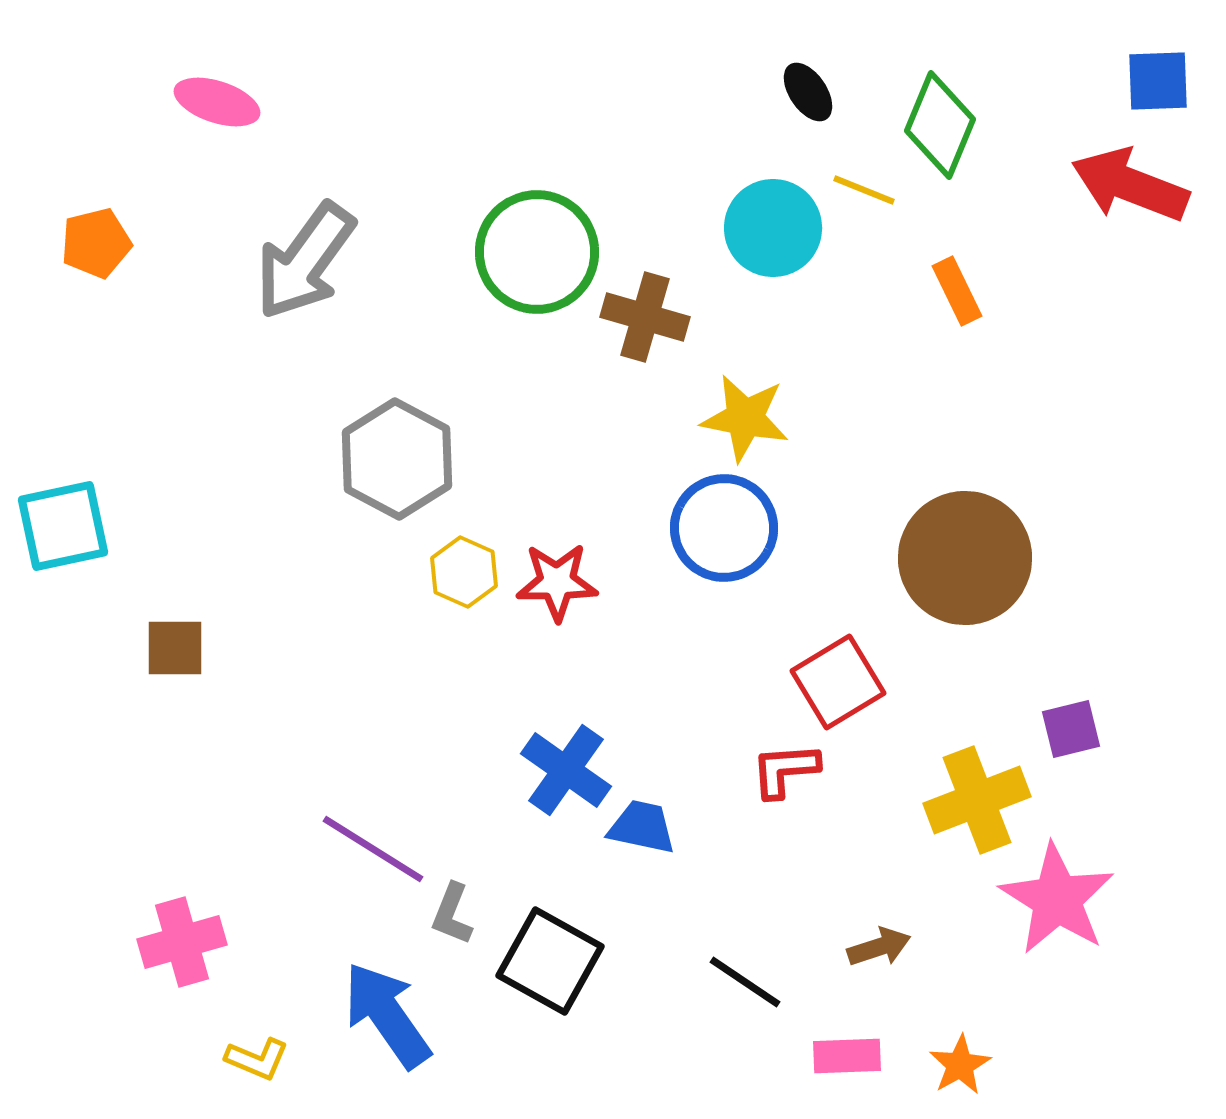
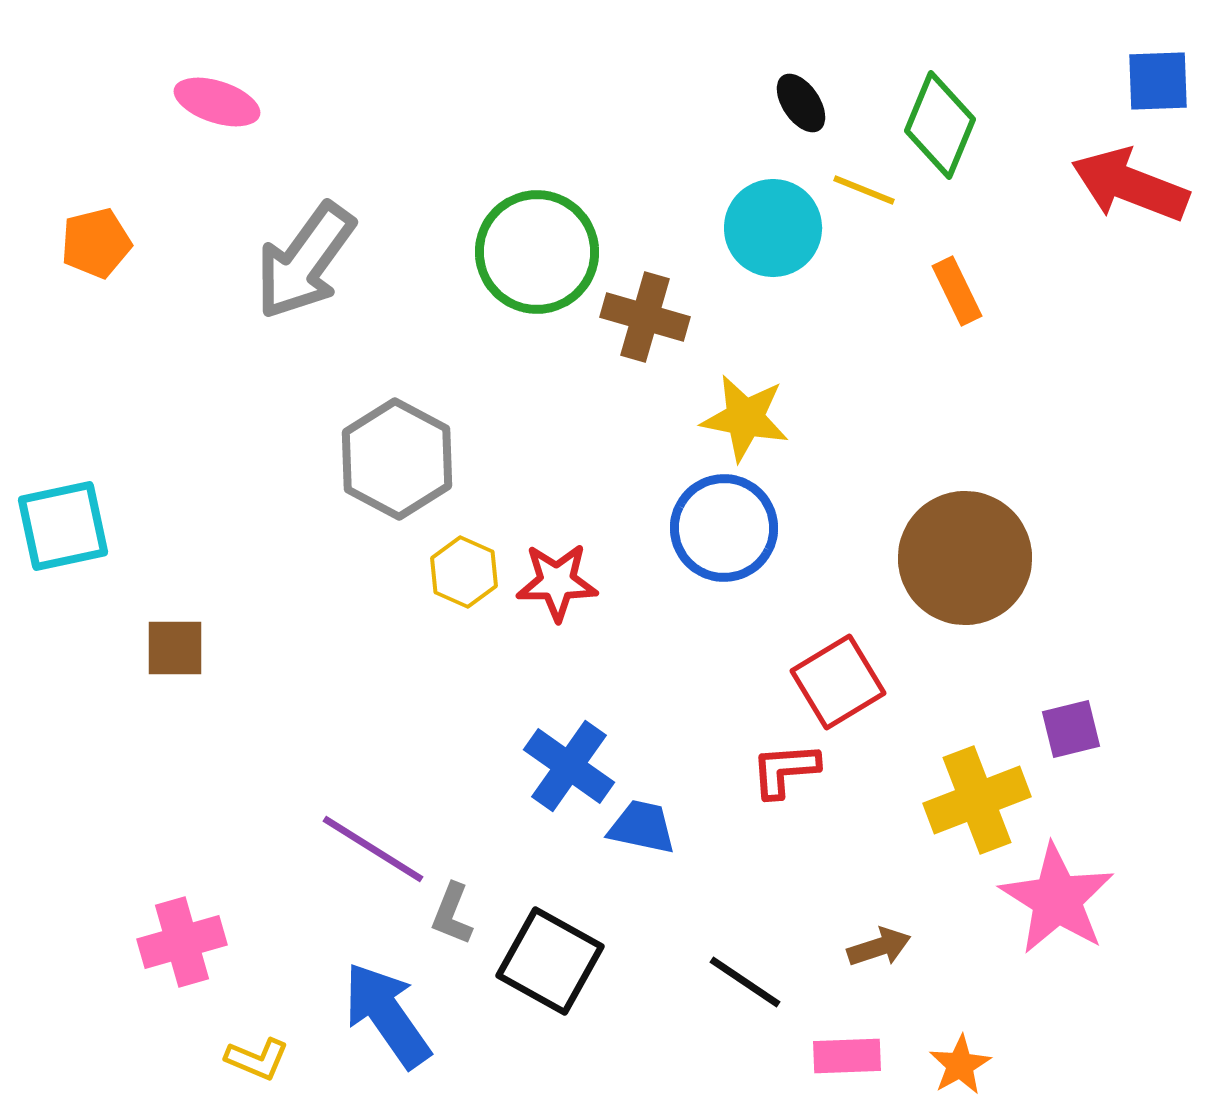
black ellipse: moved 7 px left, 11 px down
blue cross: moved 3 px right, 4 px up
